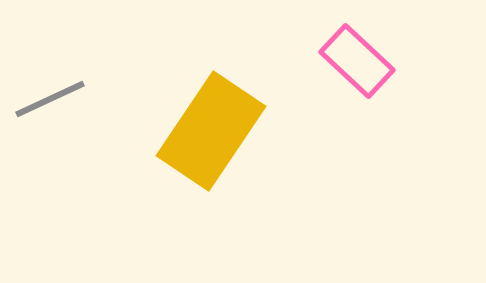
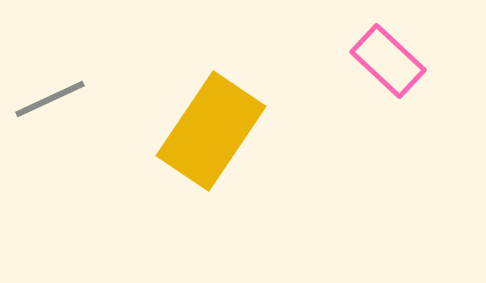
pink rectangle: moved 31 px right
